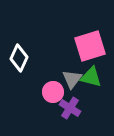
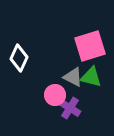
gray triangle: moved 1 px right, 2 px up; rotated 40 degrees counterclockwise
pink circle: moved 2 px right, 3 px down
